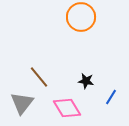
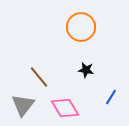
orange circle: moved 10 px down
black star: moved 11 px up
gray triangle: moved 1 px right, 2 px down
pink diamond: moved 2 px left
